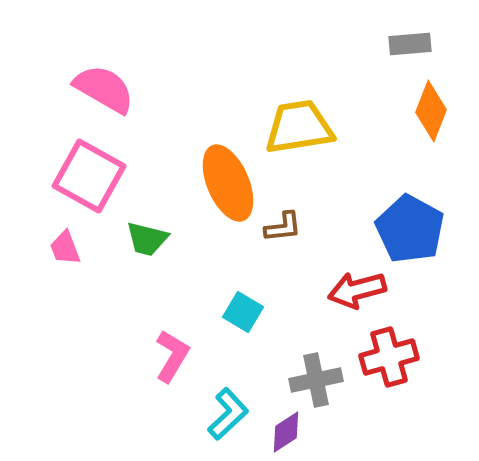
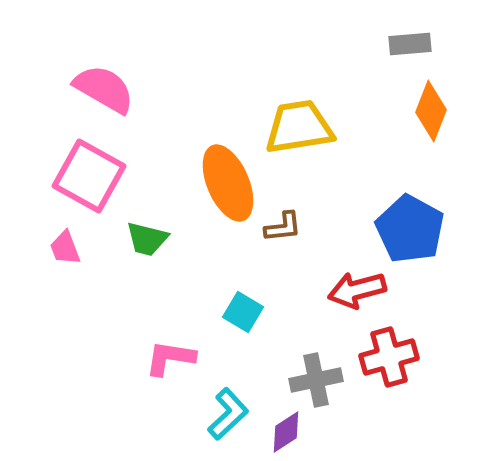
pink L-shape: moved 2 px left, 2 px down; rotated 112 degrees counterclockwise
